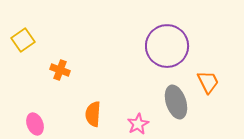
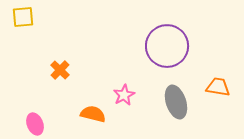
yellow square: moved 23 px up; rotated 30 degrees clockwise
orange cross: rotated 24 degrees clockwise
orange trapezoid: moved 10 px right, 5 px down; rotated 55 degrees counterclockwise
orange semicircle: rotated 100 degrees clockwise
pink star: moved 14 px left, 29 px up
